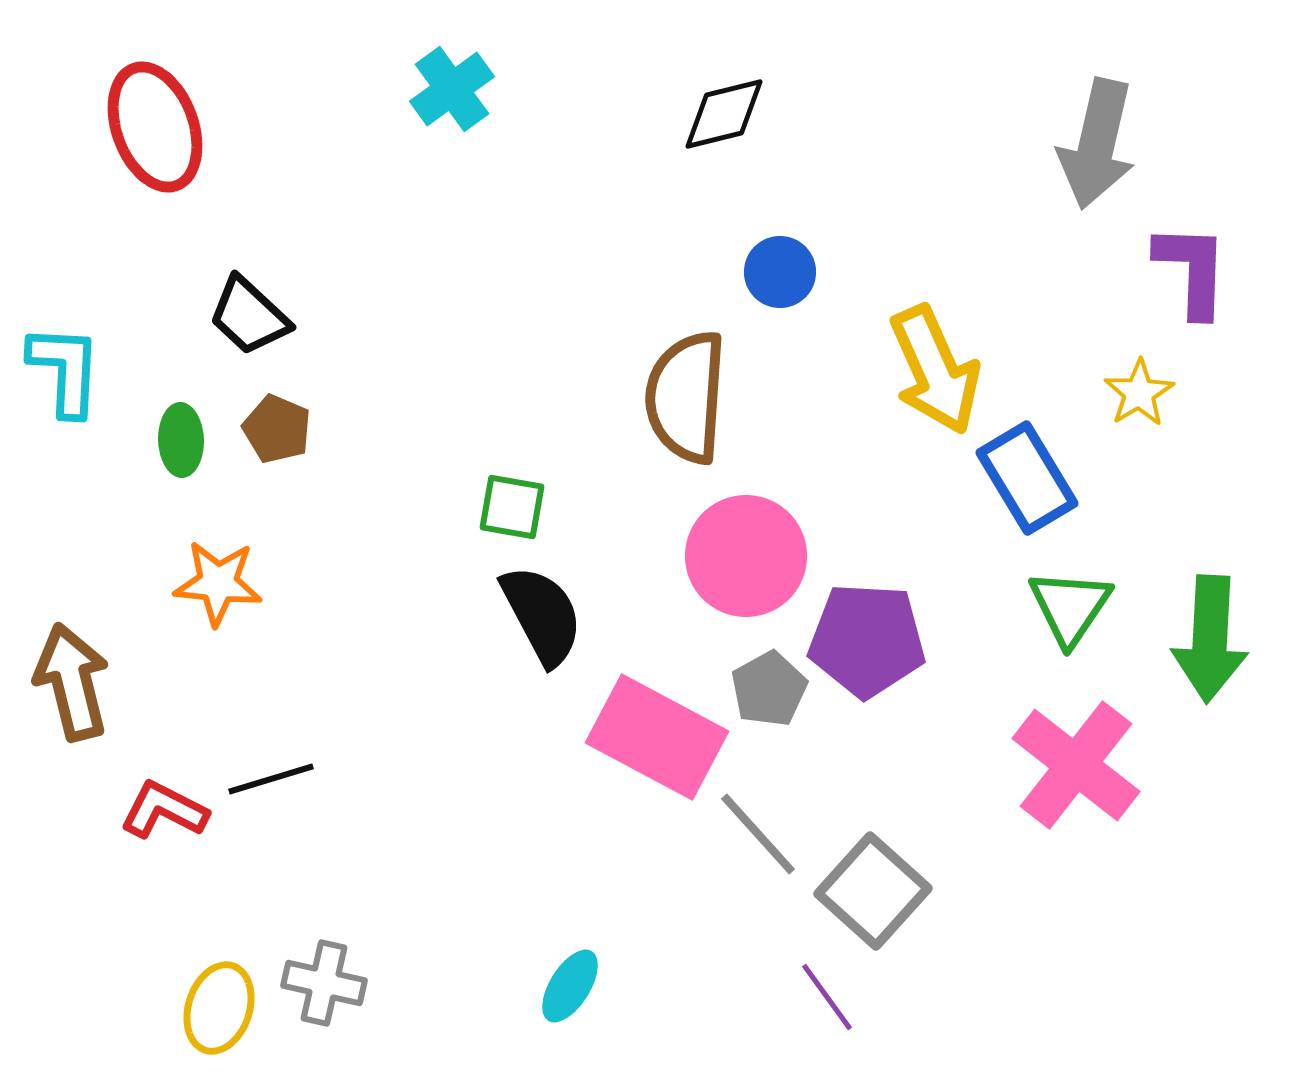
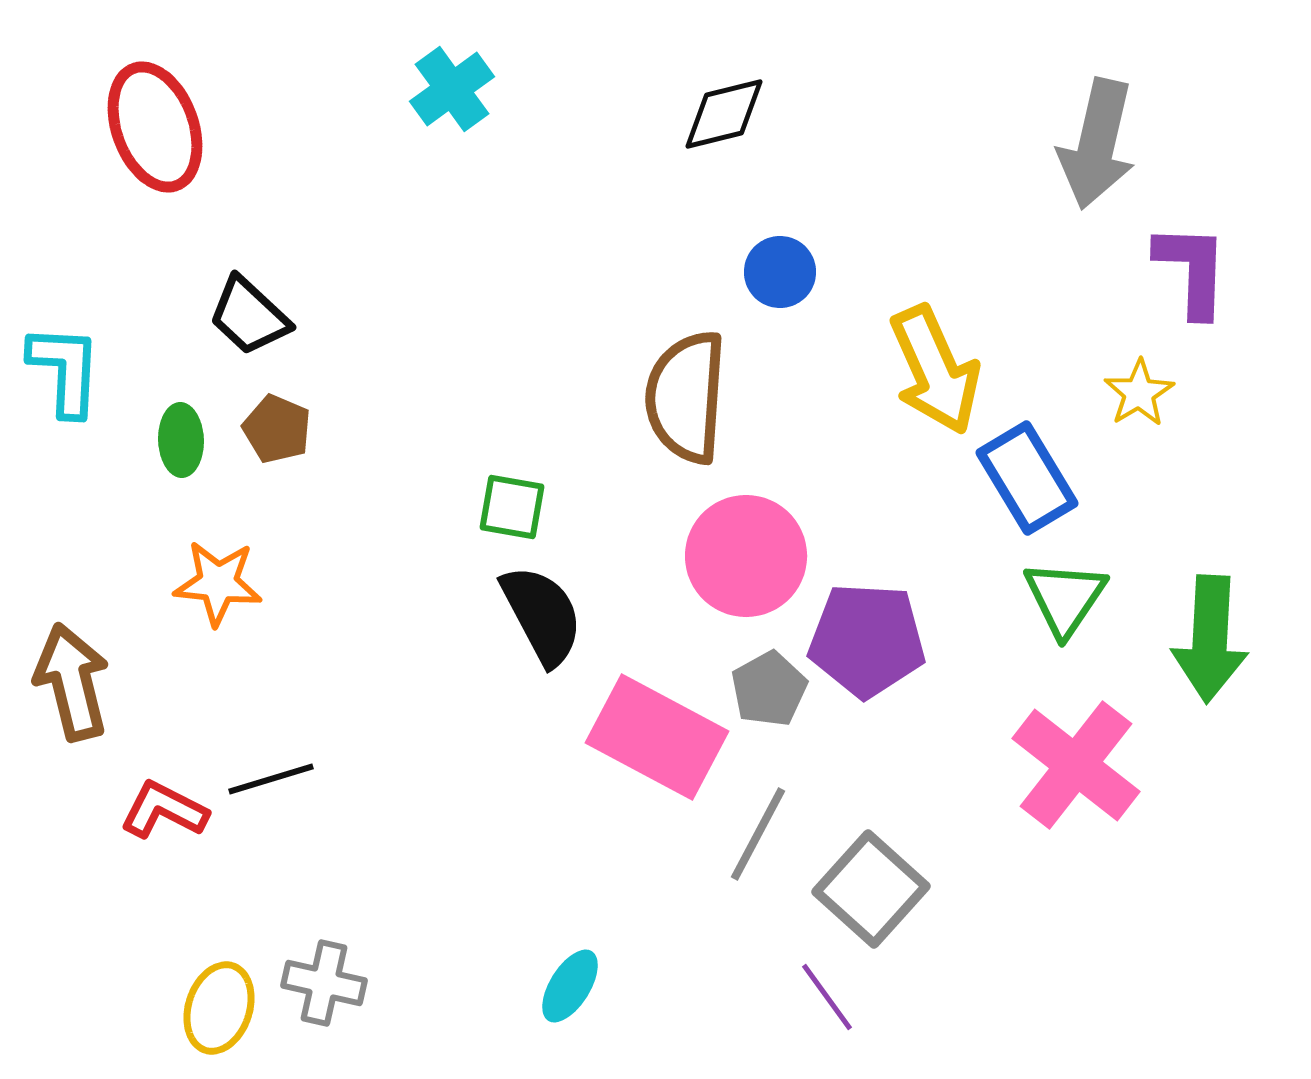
green triangle: moved 5 px left, 9 px up
gray line: rotated 70 degrees clockwise
gray square: moved 2 px left, 2 px up
